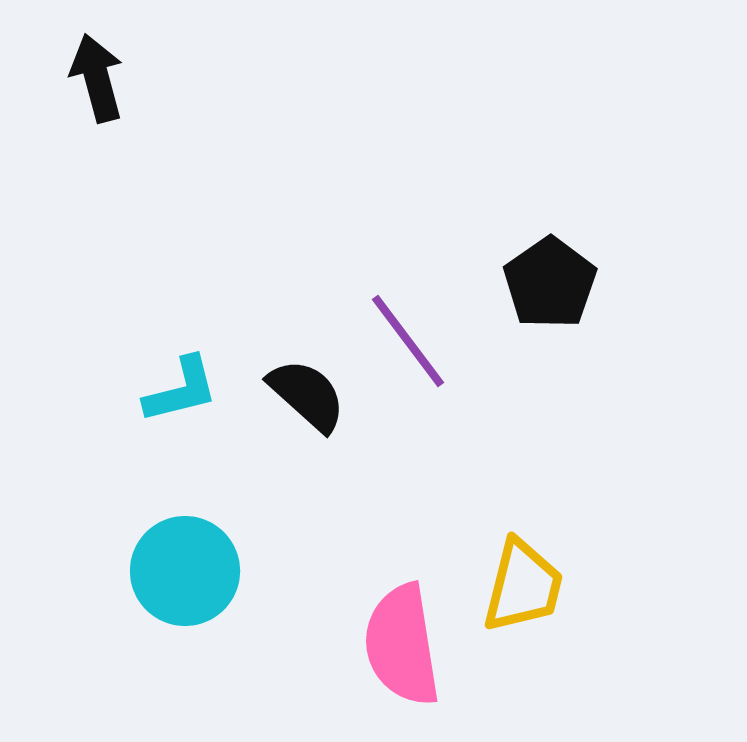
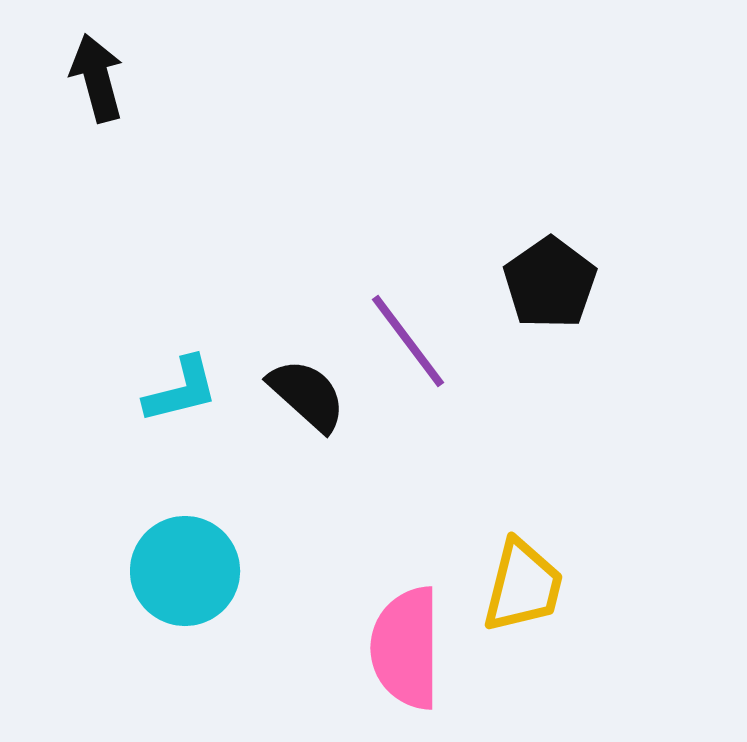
pink semicircle: moved 4 px right, 3 px down; rotated 9 degrees clockwise
